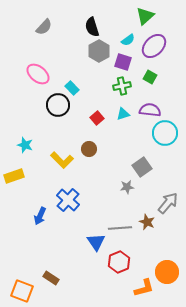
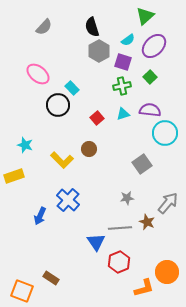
green square: rotated 16 degrees clockwise
gray square: moved 3 px up
gray star: moved 11 px down
